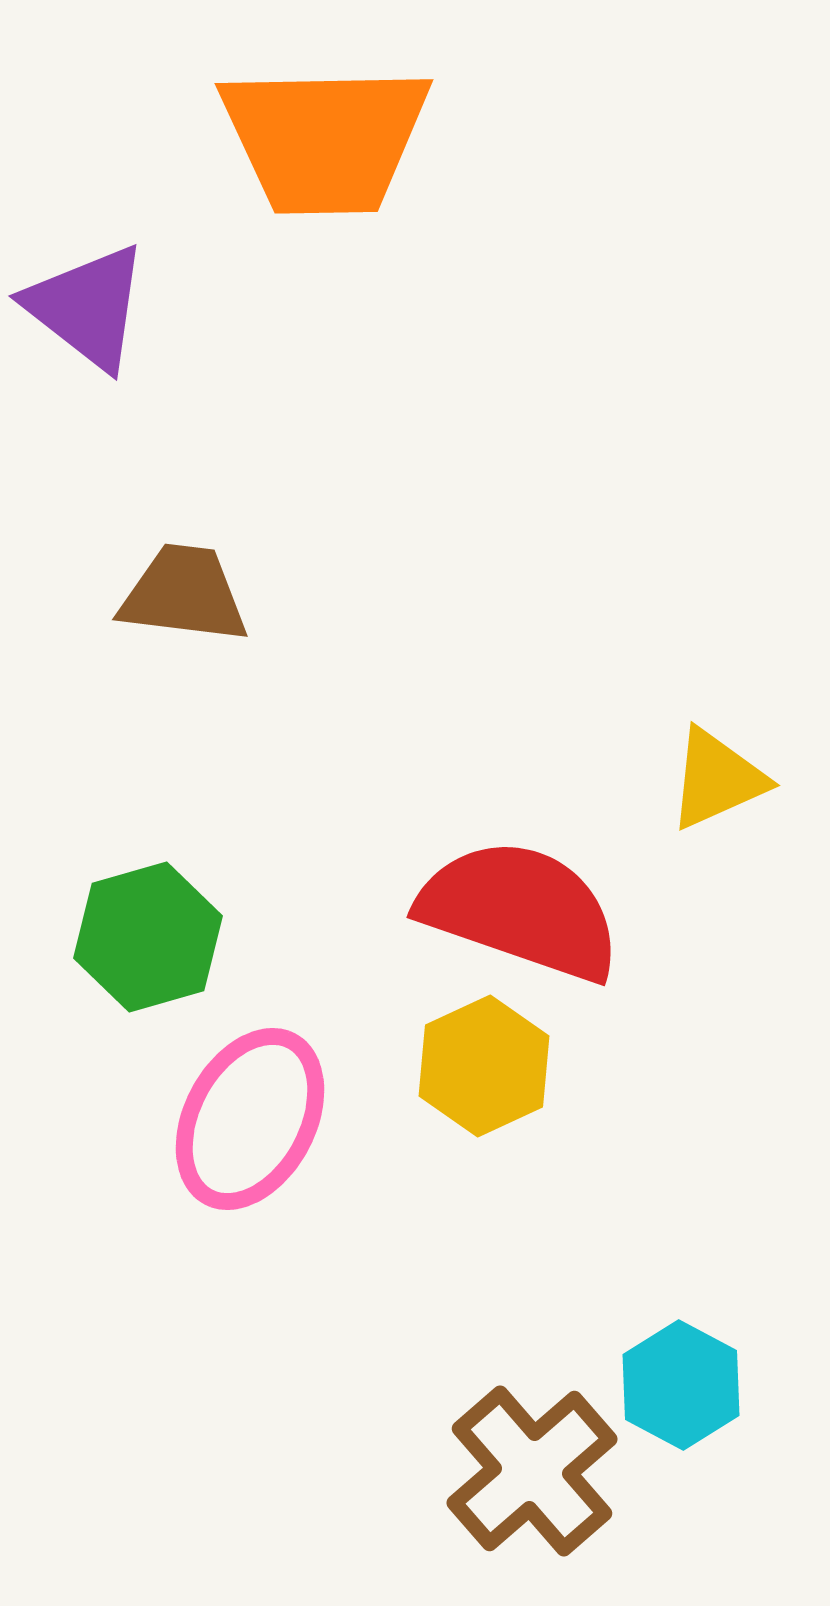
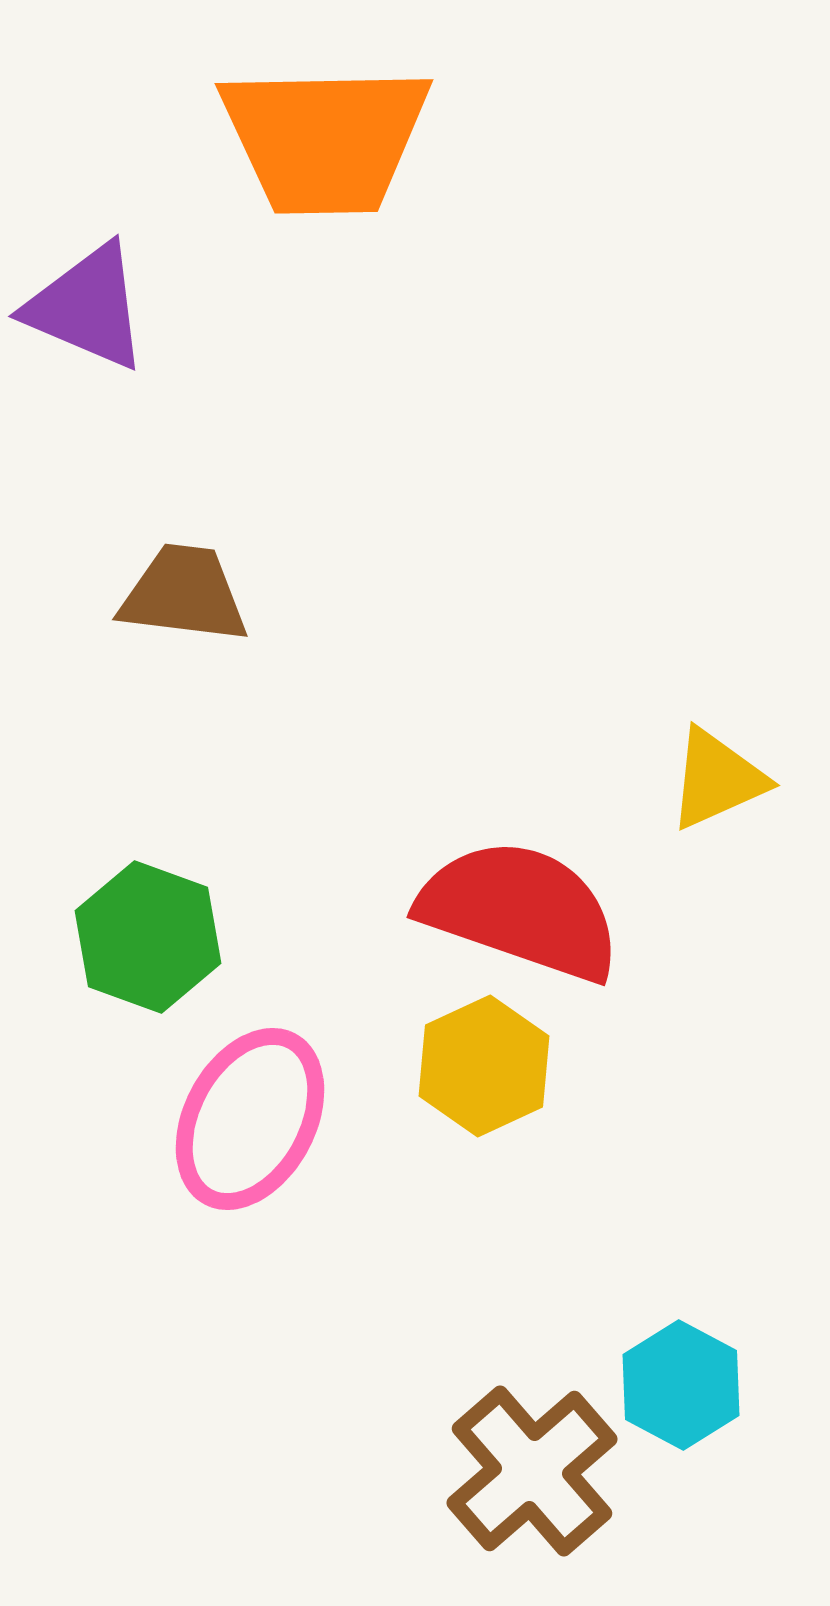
purple triangle: rotated 15 degrees counterclockwise
green hexagon: rotated 24 degrees counterclockwise
